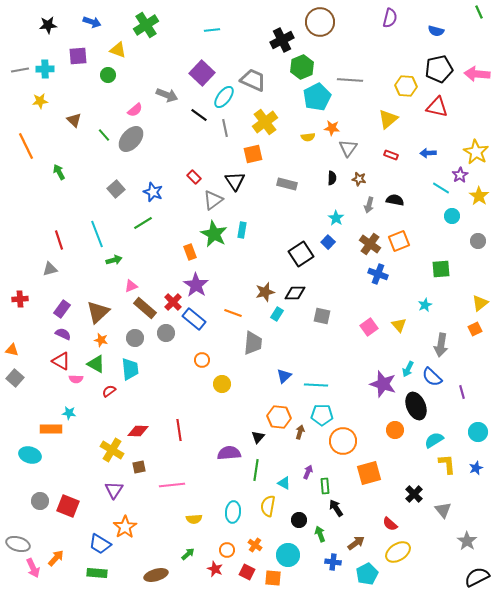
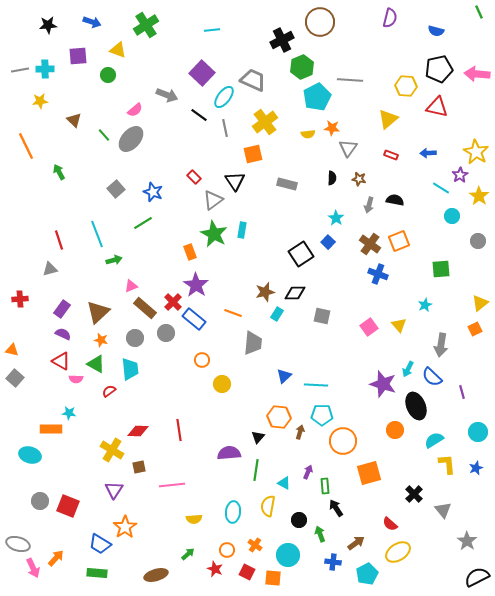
yellow semicircle at (308, 137): moved 3 px up
